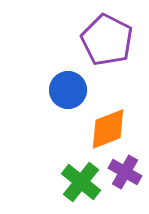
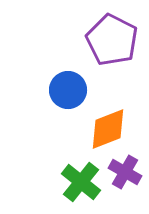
purple pentagon: moved 5 px right
